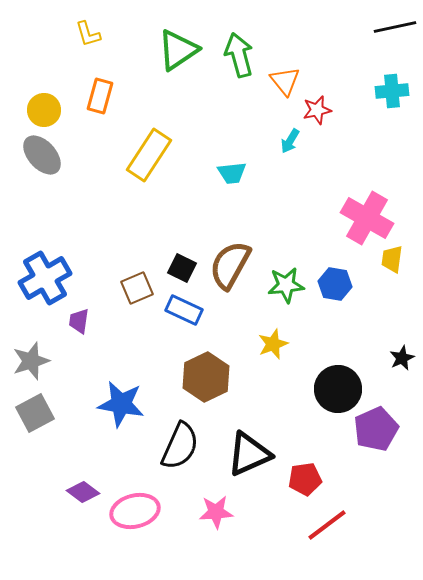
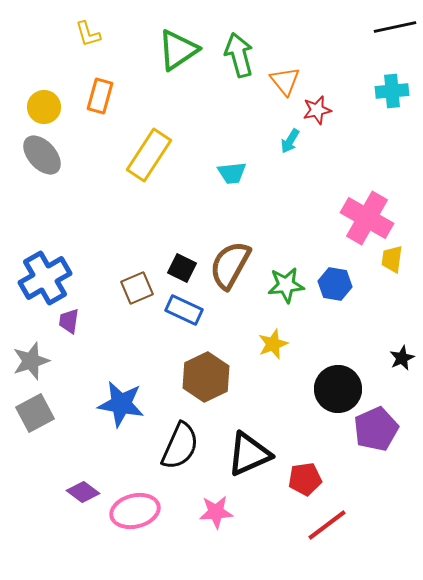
yellow circle: moved 3 px up
purple trapezoid: moved 10 px left
